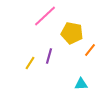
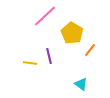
yellow pentagon: rotated 20 degrees clockwise
purple line: rotated 28 degrees counterclockwise
yellow line: rotated 64 degrees clockwise
cyan triangle: rotated 40 degrees clockwise
